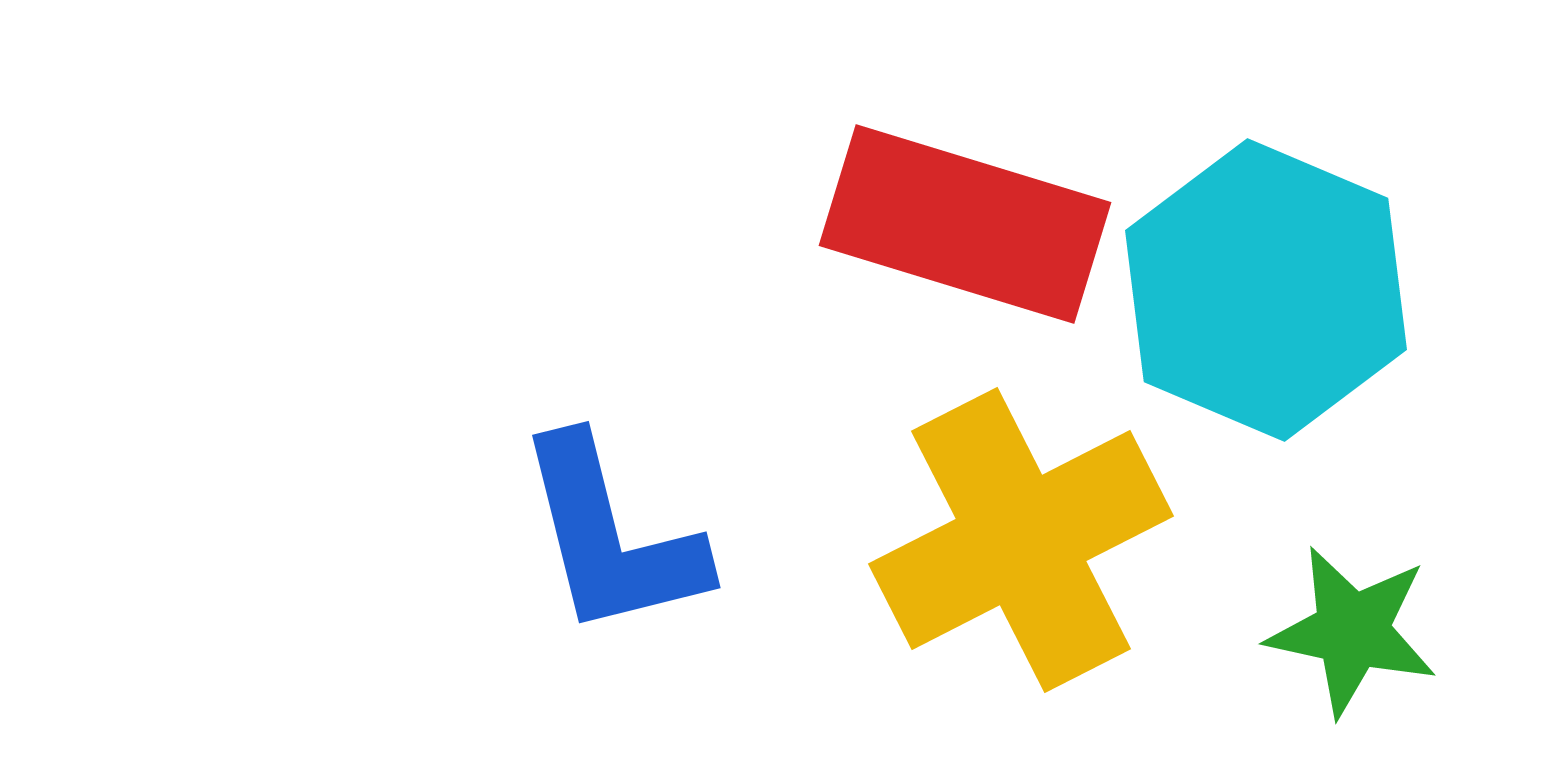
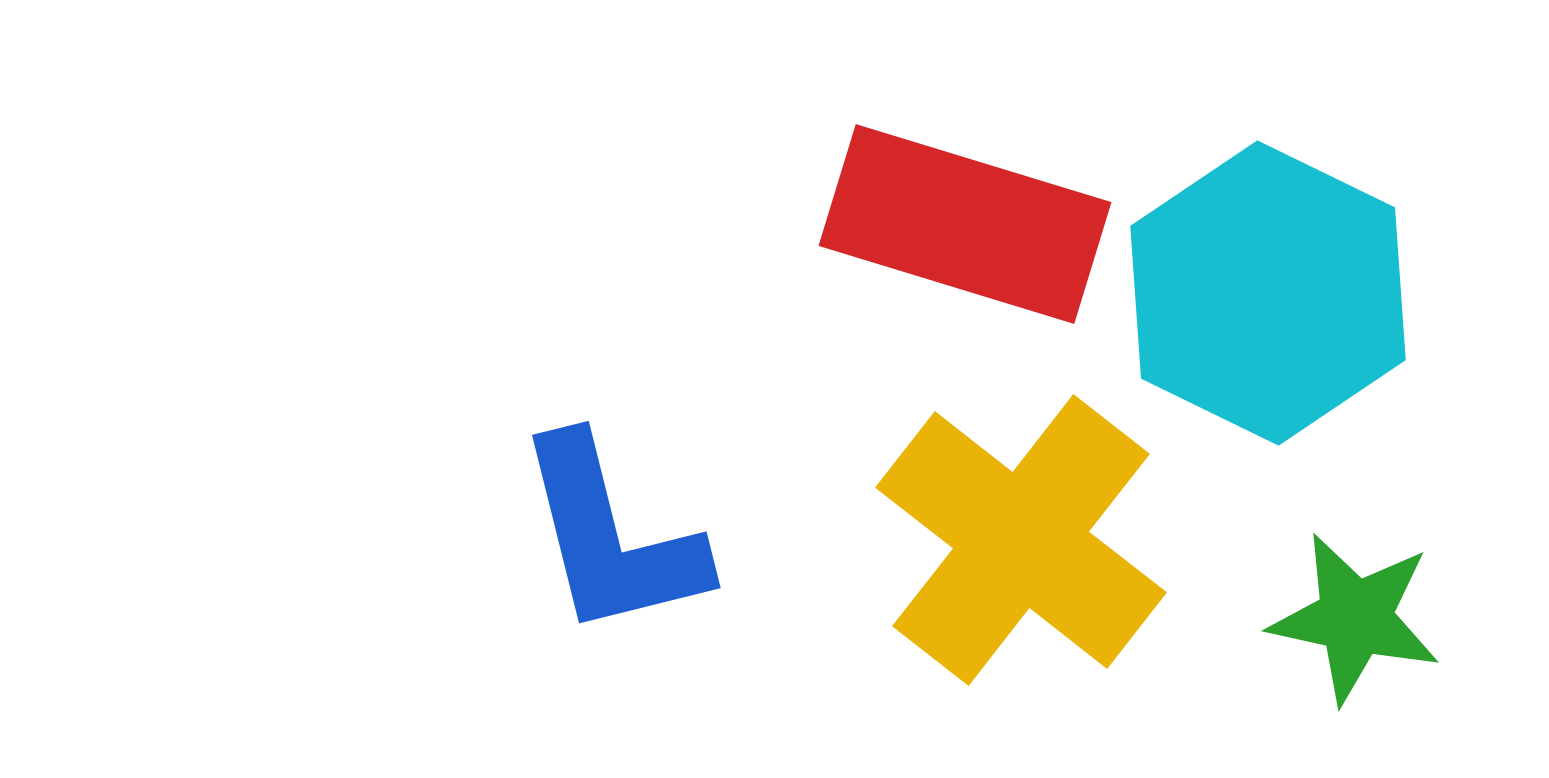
cyan hexagon: moved 2 px right, 3 px down; rotated 3 degrees clockwise
yellow cross: rotated 25 degrees counterclockwise
green star: moved 3 px right, 13 px up
